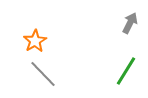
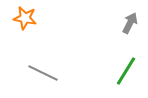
orange star: moved 10 px left, 23 px up; rotated 30 degrees counterclockwise
gray line: moved 1 px up; rotated 20 degrees counterclockwise
